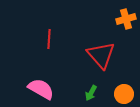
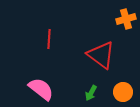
red triangle: rotated 12 degrees counterclockwise
pink semicircle: rotated 8 degrees clockwise
orange circle: moved 1 px left, 2 px up
